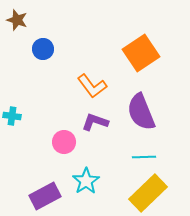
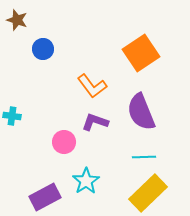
purple rectangle: moved 1 px down
